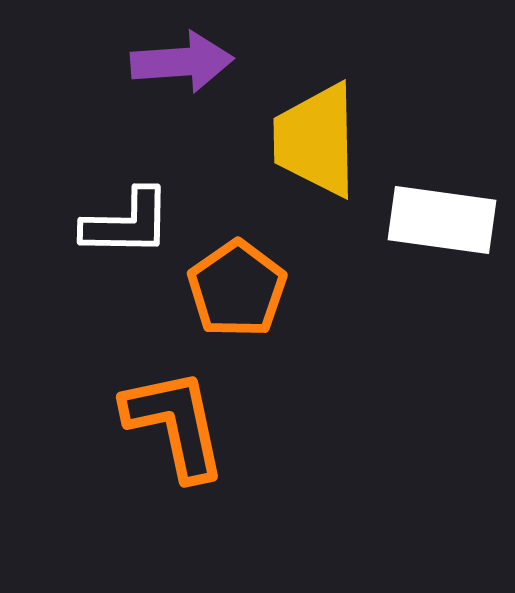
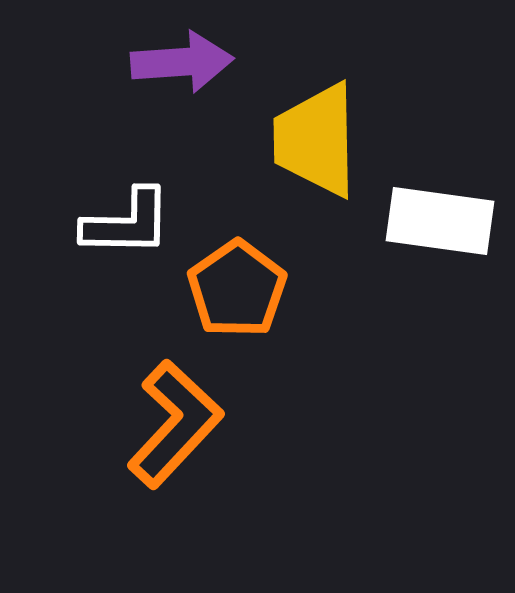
white rectangle: moved 2 px left, 1 px down
orange L-shape: rotated 55 degrees clockwise
